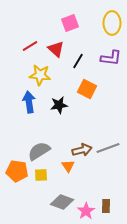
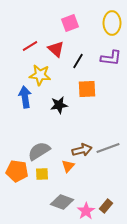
orange square: rotated 30 degrees counterclockwise
blue arrow: moved 4 px left, 5 px up
orange triangle: rotated 16 degrees clockwise
yellow square: moved 1 px right, 1 px up
brown rectangle: rotated 40 degrees clockwise
